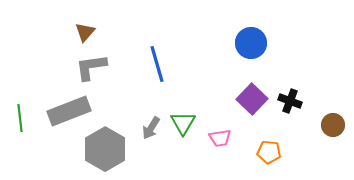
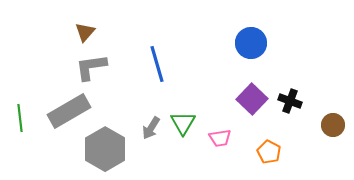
gray rectangle: rotated 9 degrees counterclockwise
orange pentagon: rotated 20 degrees clockwise
